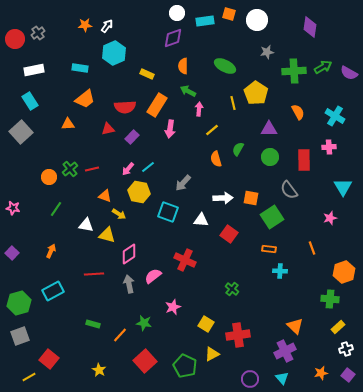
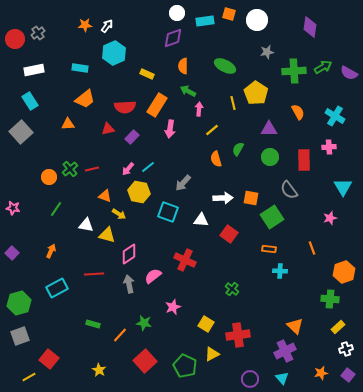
cyan rectangle at (53, 291): moved 4 px right, 3 px up
